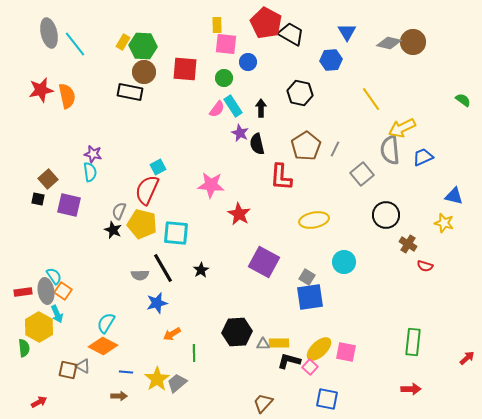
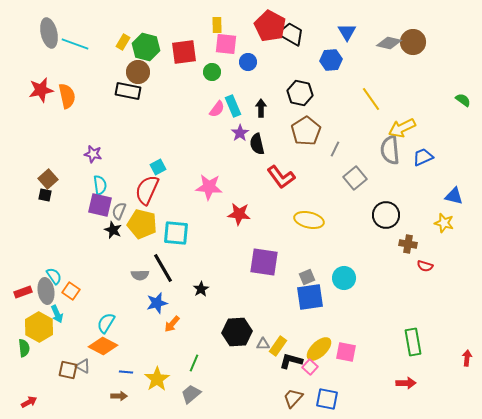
red pentagon at (266, 23): moved 4 px right, 3 px down
cyan line at (75, 44): rotated 32 degrees counterclockwise
green hexagon at (143, 46): moved 3 px right, 1 px down; rotated 12 degrees clockwise
red square at (185, 69): moved 1 px left, 17 px up; rotated 12 degrees counterclockwise
brown circle at (144, 72): moved 6 px left
green circle at (224, 78): moved 12 px left, 6 px up
black rectangle at (130, 92): moved 2 px left, 1 px up
cyan rectangle at (233, 106): rotated 10 degrees clockwise
purple star at (240, 133): rotated 12 degrees clockwise
brown pentagon at (306, 146): moved 15 px up
cyan semicircle at (90, 172): moved 10 px right, 13 px down
gray square at (362, 174): moved 7 px left, 4 px down
red L-shape at (281, 177): rotated 40 degrees counterclockwise
pink star at (211, 185): moved 2 px left, 2 px down
black square at (38, 199): moved 7 px right, 4 px up
purple square at (69, 205): moved 31 px right
red star at (239, 214): rotated 25 degrees counterclockwise
yellow ellipse at (314, 220): moved 5 px left; rotated 24 degrees clockwise
brown cross at (408, 244): rotated 24 degrees counterclockwise
purple square at (264, 262): rotated 20 degrees counterclockwise
cyan circle at (344, 262): moved 16 px down
black star at (201, 270): moved 19 px down
gray square at (307, 277): rotated 35 degrees clockwise
orange square at (63, 291): moved 8 px right
red rectangle at (23, 292): rotated 12 degrees counterclockwise
orange arrow at (172, 334): moved 10 px up; rotated 18 degrees counterclockwise
green rectangle at (413, 342): rotated 16 degrees counterclockwise
yellow rectangle at (279, 343): moved 1 px left, 3 px down; rotated 54 degrees counterclockwise
green line at (194, 353): moved 10 px down; rotated 24 degrees clockwise
red arrow at (467, 358): rotated 42 degrees counterclockwise
black L-shape at (289, 361): moved 2 px right
gray trapezoid at (177, 383): moved 14 px right, 11 px down
red arrow at (411, 389): moved 5 px left, 6 px up
red arrow at (39, 402): moved 10 px left
brown trapezoid at (263, 403): moved 30 px right, 5 px up
